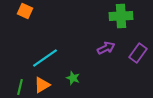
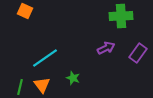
orange triangle: rotated 36 degrees counterclockwise
